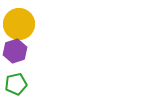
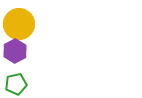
purple hexagon: rotated 10 degrees counterclockwise
